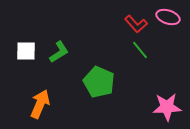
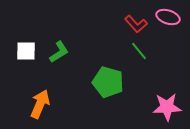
green line: moved 1 px left, 1 px down
green pentagon: moved 9 px right; rotated 8 degrees counterclockwise
